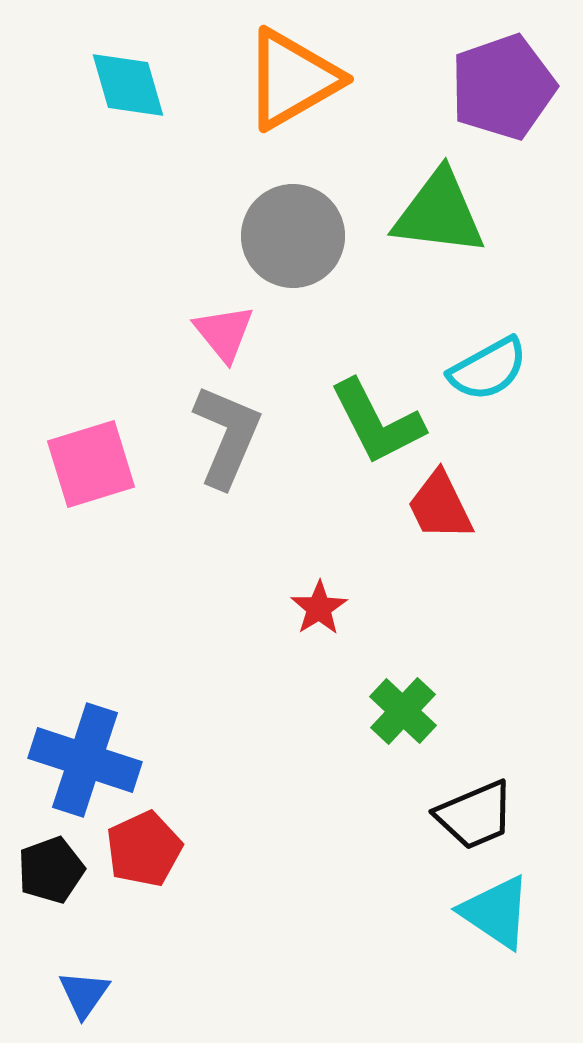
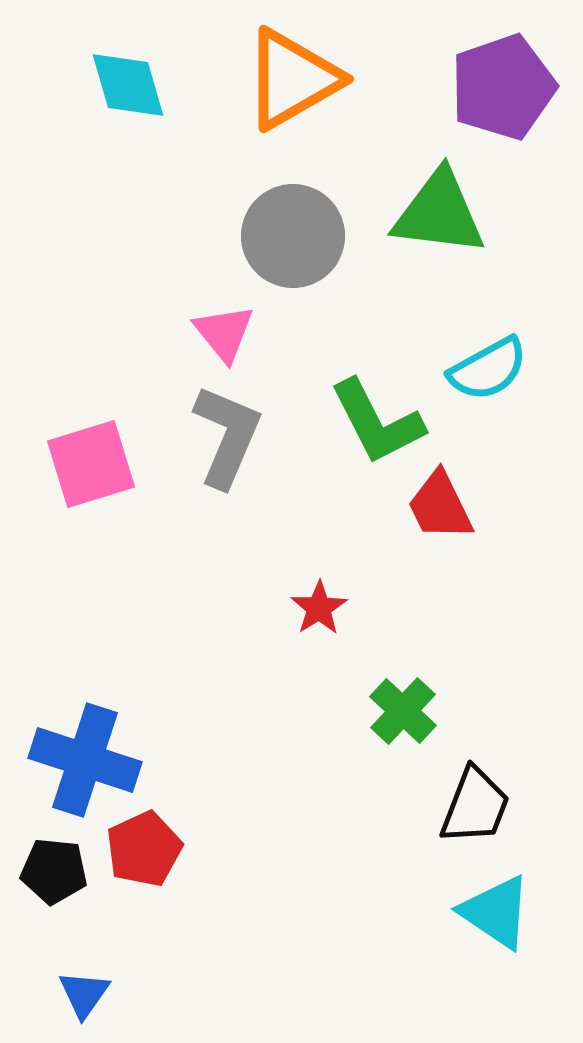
black trapezoid: moved 9 px up; rotated 46 degrees counterclockwise
black pentagon: moved 3 px right, 1 px down; rotated 26 degrees clockwise
